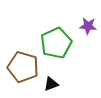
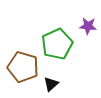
green pentagon: moved 1 px right, 1 px down
black triangle: rotated 21 degrees counterclockwise
